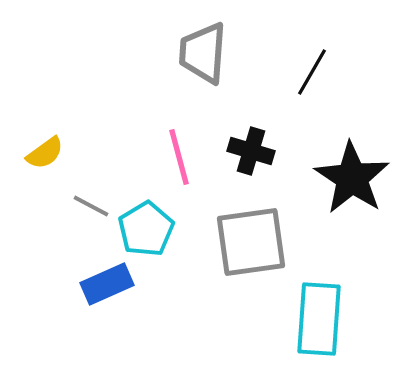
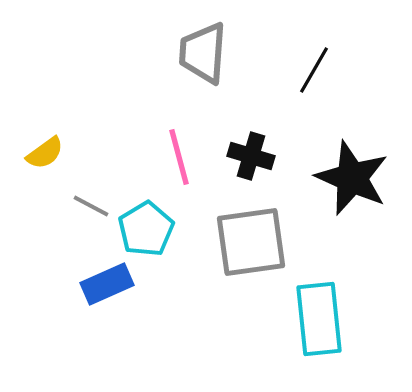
black line: moved 2 px right, 2 px up
black cross: moved 5 px down
black star: rotated 10 degrees counterclockwise
cyan rectangle: rotated 10 degrees counterclockwise
